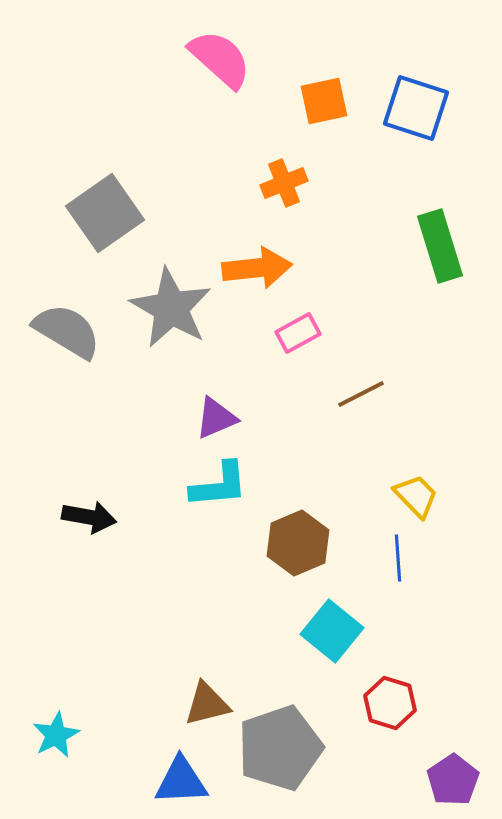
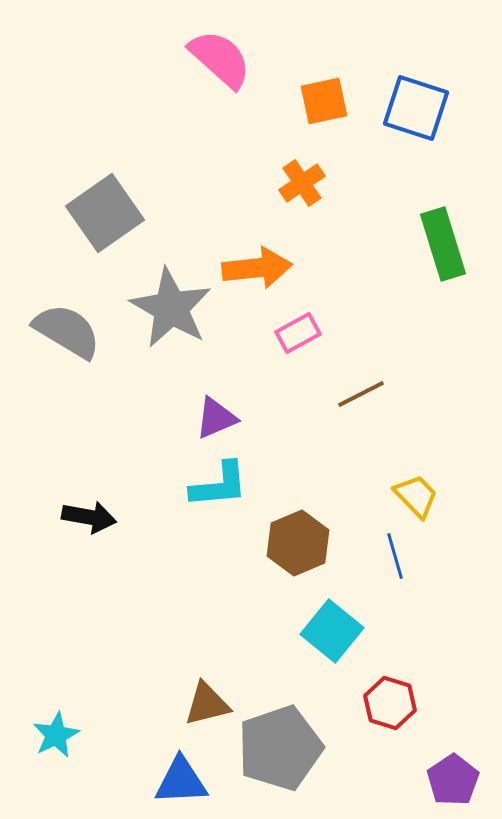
orange cross: moved 18 px right; rotated 12 degrees counterclockwise
green rectangle: moved 3 px right, 2 px up
blue line: moved 3 px left, 2 px up; rotated 12 degrees counterclockwise
